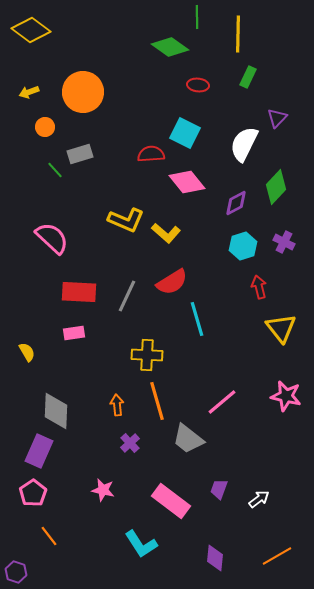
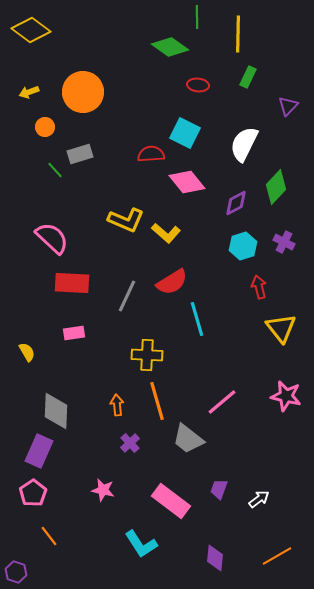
purple triangle at (277, 118): moved 11 px right, 12 px up
red rectangle at (79, 292): moved 7 px left, 9 px up
